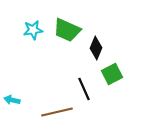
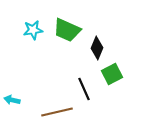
black diamond: moved 1 px right
